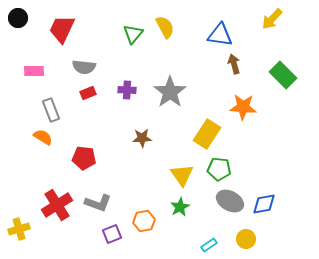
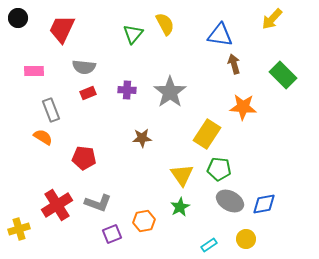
yellow semicircle: moved 3 px up
